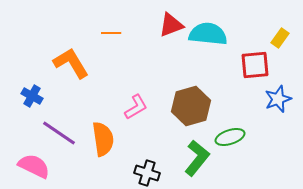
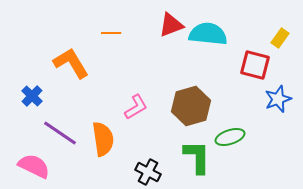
red square: rotated 20 degrees clockwise
blue cross: rotated 15 degrees clockwise
purple line: moved 1 px right
green L-shape: moved 1 px up; rotated 39 degrees counterclockwise
black cross: moved 1 px right, 1 px up; rotated 10 degrees clockwise
